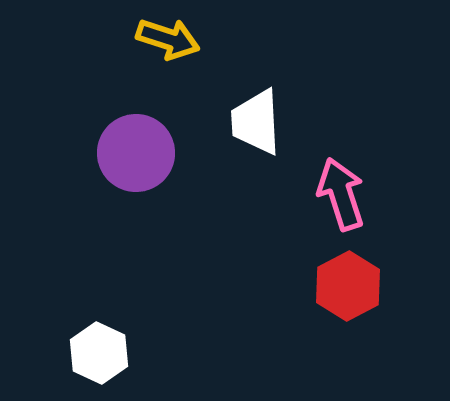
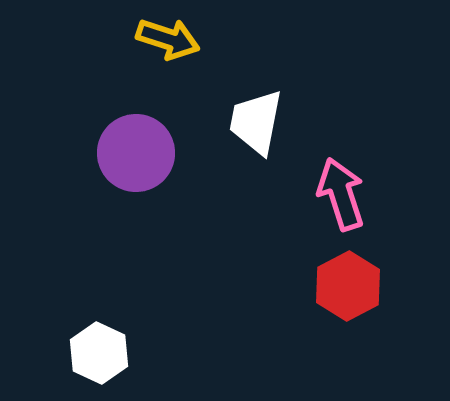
white trapezoid: rotated 14 degrees clockwise
